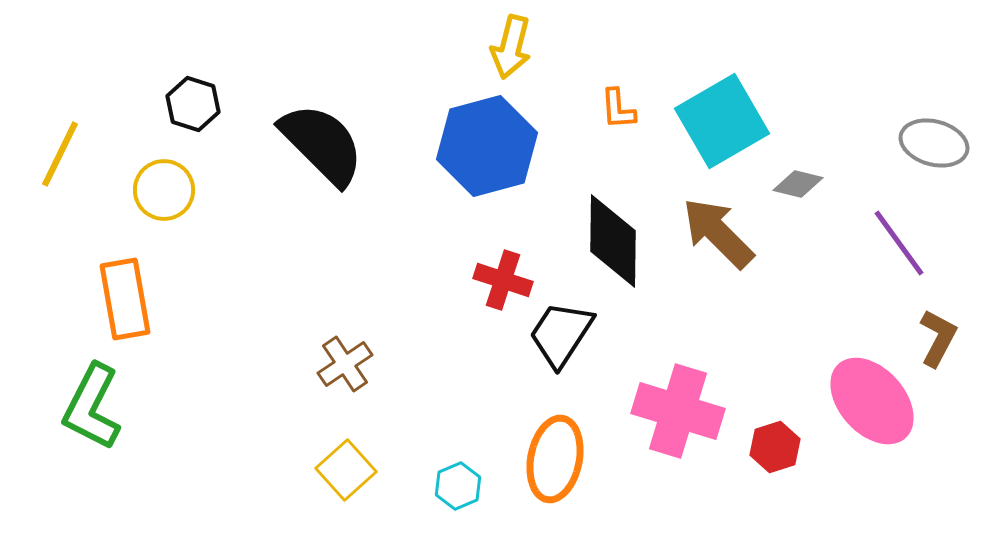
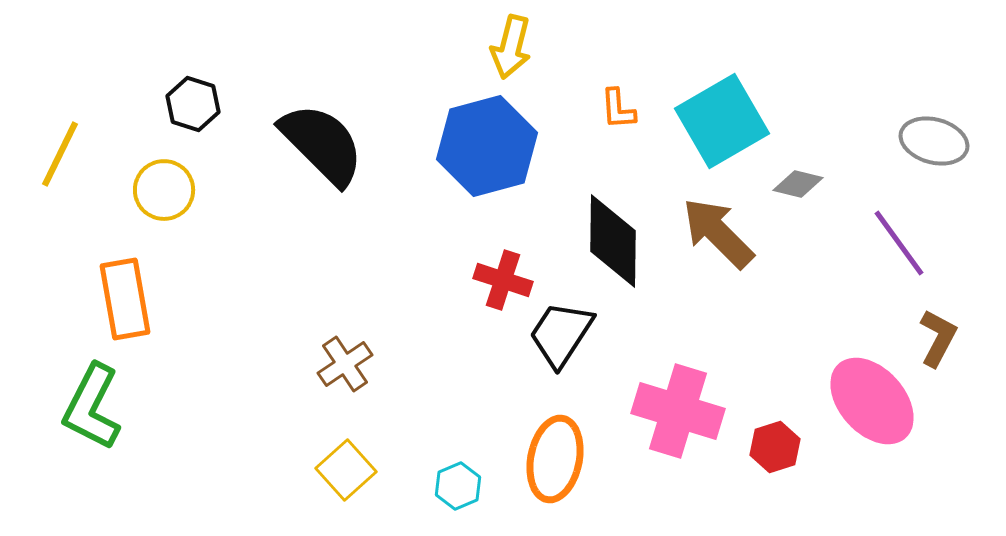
gray ellipse: moved 2 px up
